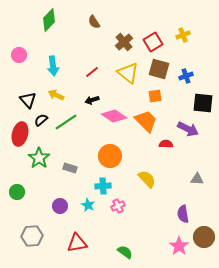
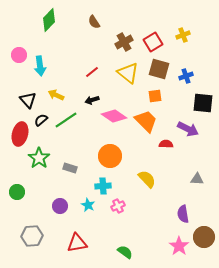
brown cross: rotated 12 degrees clockwise
cyan arrow: moved 13 px left
green line: moved 2 px up
